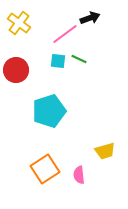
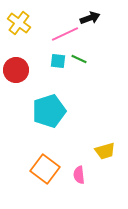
pink line: rotated 12 degrees clockwise
orange square: rotated 20 degrees counterclockwise
